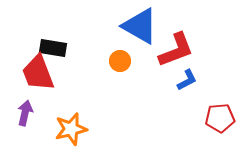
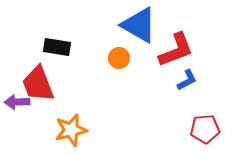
blue triangle: moved 1 px left, 1 px up
black rectangle: moved 4 px right, 1 px up
orange circle: moved 1 px left, 3 px up
red trapezoid: moved 11 px down
purple arrow: moved 8 px left, 11 px up; rotated 105 degrees counterclockwise
red pentagon: moved 15 px left, 11 px down
orange star: moved 1 px down
